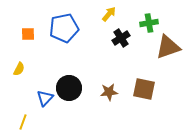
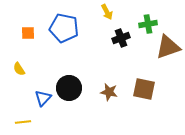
yellow arrow: moved 2 px left, 2 px up; rotated 112 degrees clockwise
green cross: moved 1 px left, 1 px down
blue pentagon: rotated 24 degrees clockwise
orange square: moved 1 px up
black cross: rotated 12 degrees clockwise
yellow semicircle: rotated 120 degrees clockwise
brown star: rotated 18 degrees clockwise
blue triangle: moved 2 px left
yellow line: rotated 63 degrees clockwise
